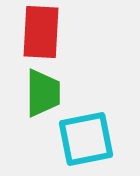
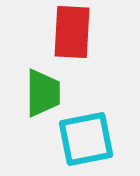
red rectangle: moved 31 px right
